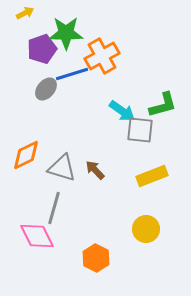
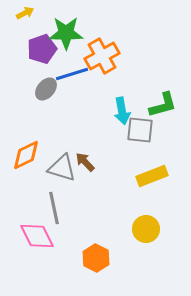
cyan arrow: rotated 44 degrees clockwise
brown arrow: moved 10 px left, 8 px up
gray line: rotated 28 degrees counterclockwise
